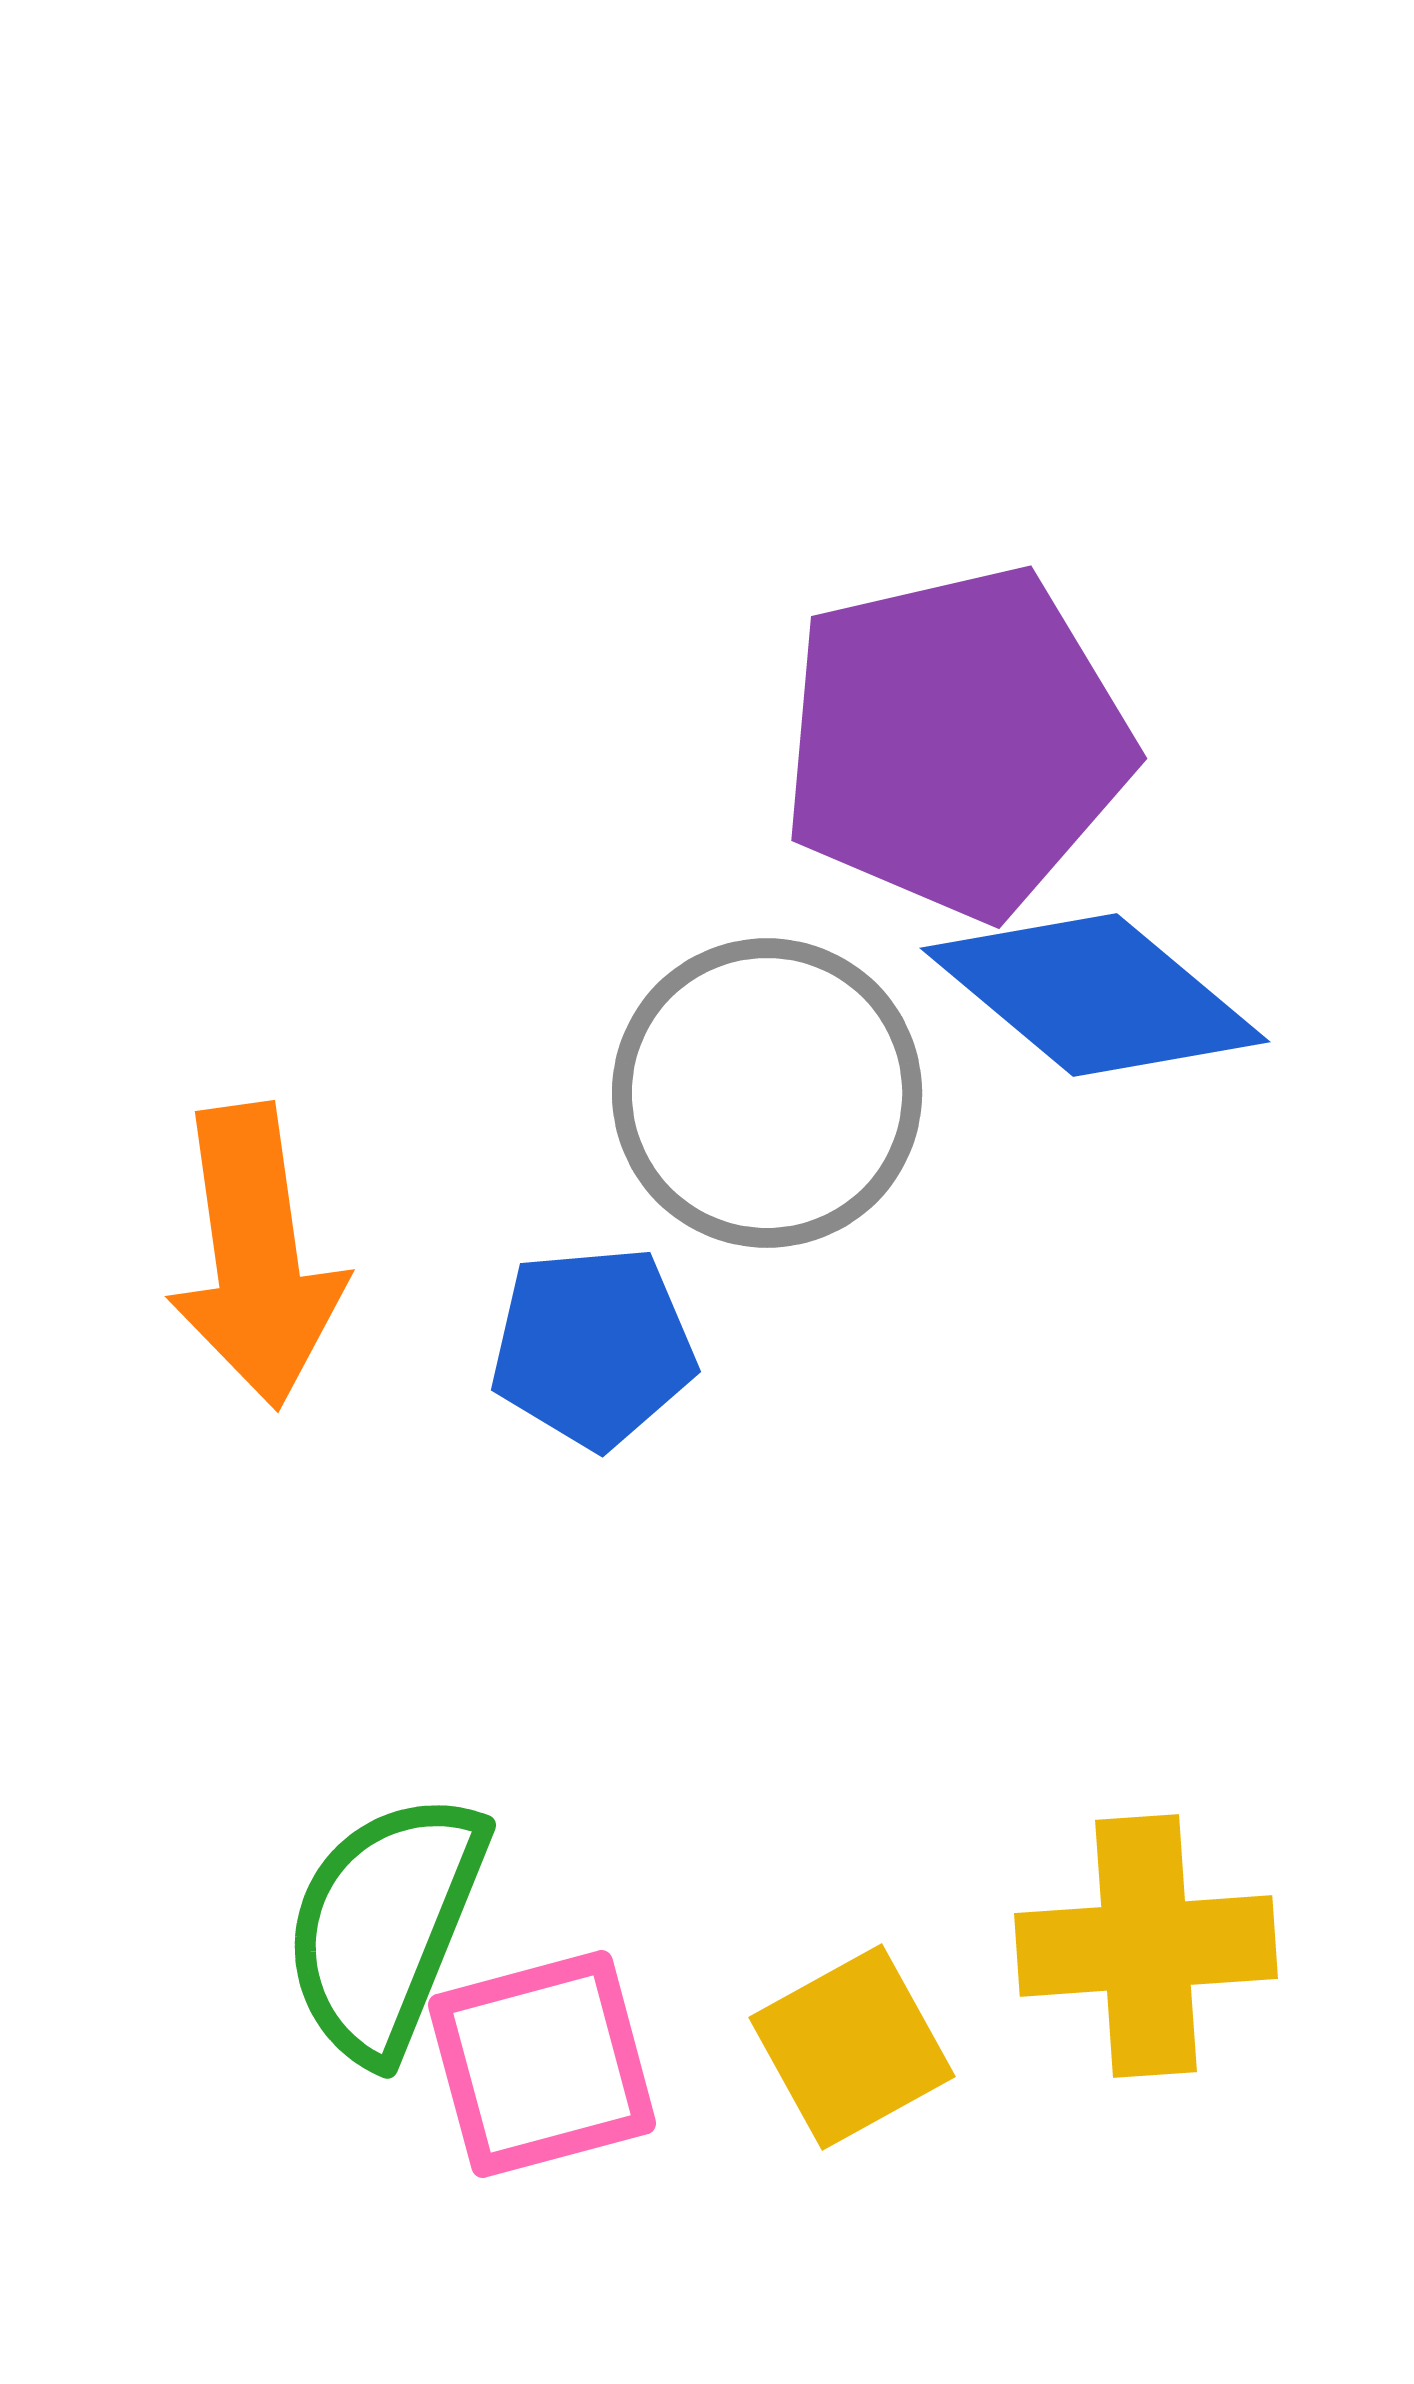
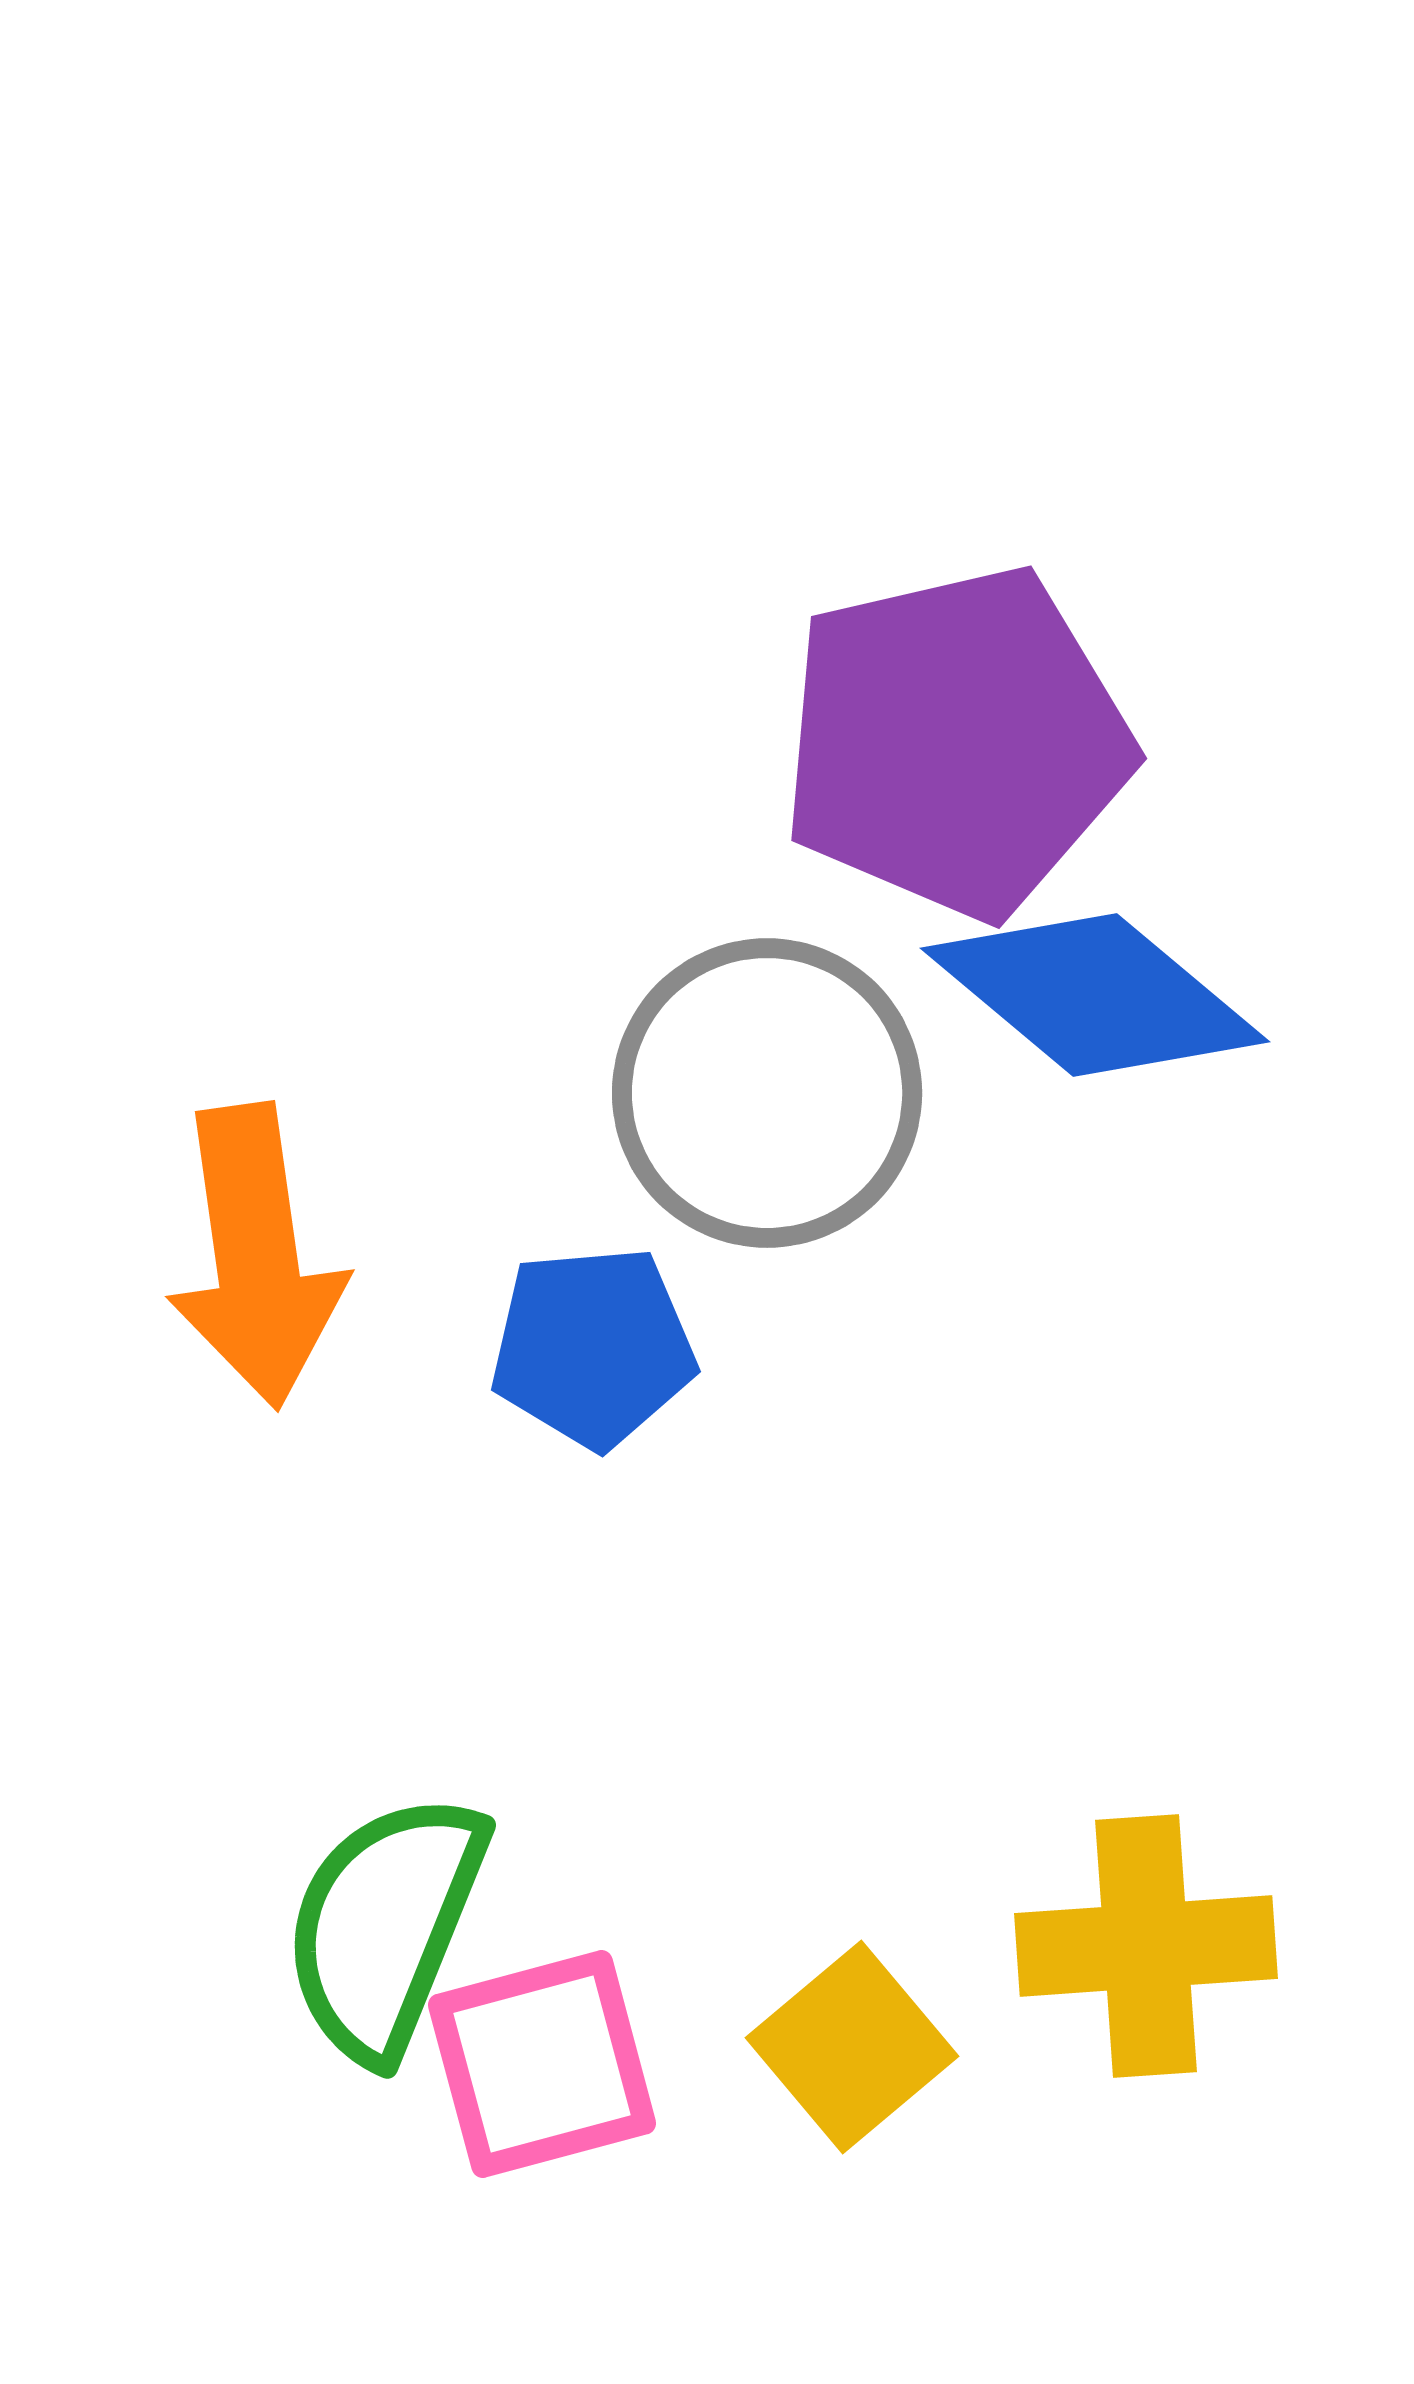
yellow square: rotated 11 degrees counterclockwise
